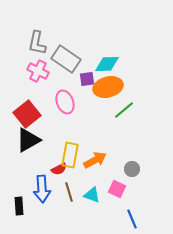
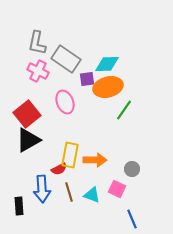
green line: rotated 15 degrees counterclockwise
orange arrow: rotated 30 degrees clockwise
